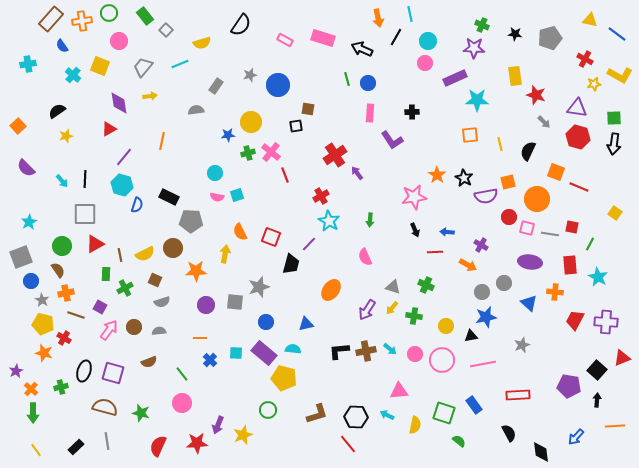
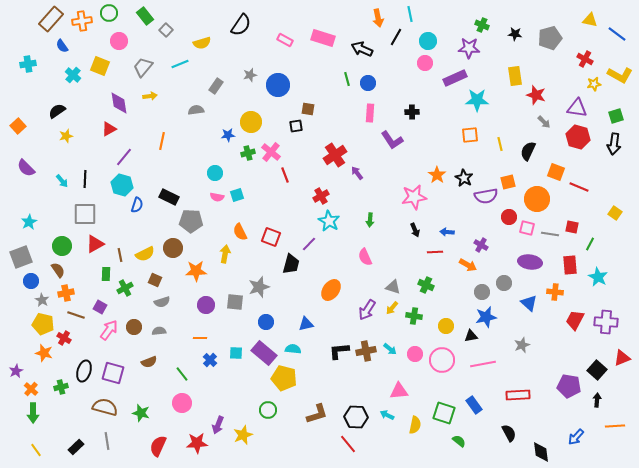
purple star at (474, 48): moved 5 px left
green square at (614, 118): moved 2 px right, 2 px up; rotated 14 degrees counterclockwise
